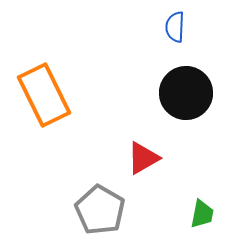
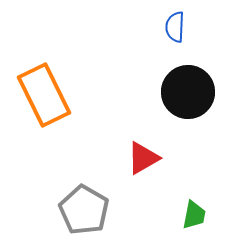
black circle: moved 2 px right, 1 px up
gray pentagon: moved 16 px left
green trapezoid: moved 8 px left, 1 px down
